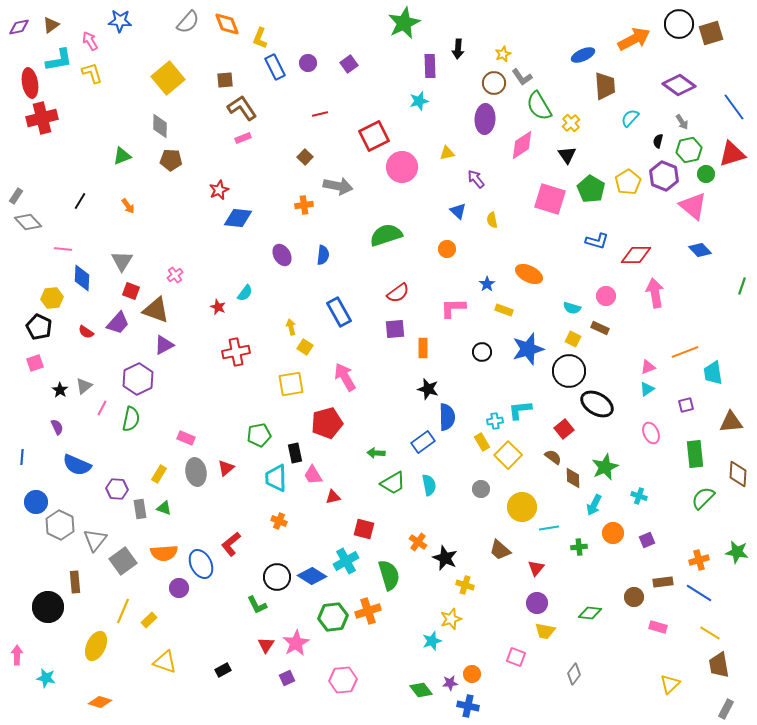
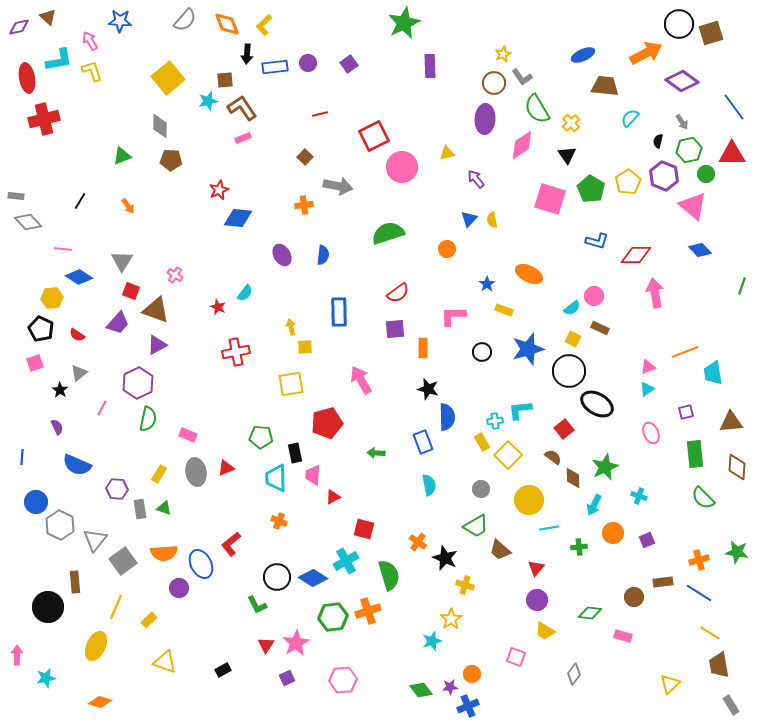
gray semicircle at (188, 22): moved 3 px left, 2 px up
brown triangle at (51, 25): moved 3 px left, 8 px up; rotated 42 degrees counterclockwise
yellow L-shape at (260, 38): moved 4 px right, 13 px up; rotated 25 degrees clockwise
orange arrow at (634, 39): moved 12 px right, 14 px down
black arrow at (458, 49): moved 211 px left, 5 px down
blue rectangle at (275, 67): rotated 70 degrees counterclockwise
yellow L-shape at (92, 73): moved 2 px up
red ellipse at (30, 83): moved 3 px left, 5 px up
purple diamond at (679, 85): moved 3 px right, 4 px up
brown trapezoid at (605, 86): rotated 80 degrees counterclockwise
cyan star at (419, 101): moved 211 px left
green semicircle at (539, 106): moved 2 px left, 3 px down
red cross at (42, 118): moved 2 px right, 1 px down
red triangle at (732, 154): rotated 16 degrees clockwise
gray rectangle at (16, 196): rotated 63 degrees clockwise
blue triangle at (458, 211): moved 11 px right, 8 px down; rotated 30 degrees clockwise
green semicircle at (386, 235): moved 2 px right, 2 px up
pink cross at (175, 275): rotated 21 degrees counterclockwise
blue diamond at (82, 278): moved 3 px left, 1 px up; rotated 60 degrees counterclockwise
pink circle at (606, 296): moved 12 px left
pink L-shape at (453, 308): moved 8 px down
cyan semicircle at (572, 308): rotated 54 degrees counterclockwise
blue rectangle at (339, 312): rotated 28 degrees clockwise
black pentagon at (39, 327): moved 2 px right, 2 px down
red semicircle at (86, 332): moved 9 px left, 3 px down
purple triangle at (164, 345): moved 7 px left
yellow square at (305, 347): rotated 35 degrees counterclockwise
pink arrow at (345, 377): moved 16 px right, 3 px down
purple hexagon at (138, 379): moved 4 px down
gray triangle at (84, 386): moved 5 px left, 13 px up
purple square at (686, 405): moved 7 px down
green semicircle at (131, 419): moved 17 px right
green pentagon at (259, 435): moved 2 px right, 2 px down; rotated 15 degrees clockwise
pink rectangle at (186, 438): moved 2 px right, 3 px up
blue rectangle at (423, 442): rotated 75 degrees counterclockwise
red triangle at (226, 468): rotated 18 degrees clockwise
brown diamond at (738, 474): moved 1 px left, 7 px up
pink trapezoid at (313, 475): rotated 35 degrees clockwise
green trapezoid at (393, 483): moved 83 px right, 43 px down
red triangle at (333, 497): rotated 14 degrees counterclockwise
green semicircle at (703, 498): rotated 90 degrees counterclockwise
yellow circle at (522, 507): moved 7 px right, 7 px up
blue diamond at (312, 576): moved 1 px right, 2 px down
purple circle at (537, 603): moved 3 px up
yellow line at (123, 611): moved 7 px left, 4 px up
yellow star at (451, 619): rotated 15 degrees counterclockwise
pink rectangle at (658, 627): moved 35 px left, 9 px down
yellow trapezoid at (545, 631): rotated 20 degrees clockwise
cyan star at (46, 678): rotated 24 degrees counterclockwise
purple star at (450, 683): moved 4 px down
blue cross at (468, 706): rotated 35 degrees counterclockwise
gray rectangle at (726, 709): moved 5 px right, 4 px up; rotated 60 degrees counterclockwise
